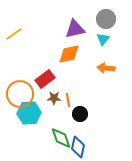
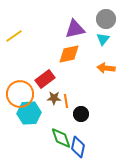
yellow line: moved 2 px down
orange line: moved 2 px left, 1 px down
black circle: moved 1 px right
